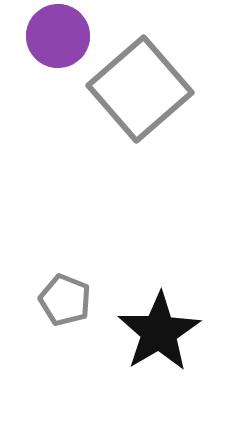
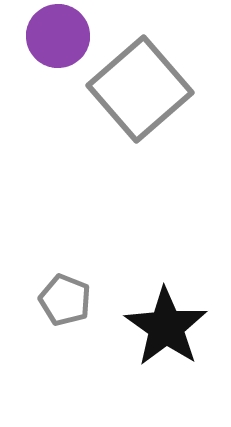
black star: moved 7 px right, 5 px up; rotated 6 degrees counterclockwise
